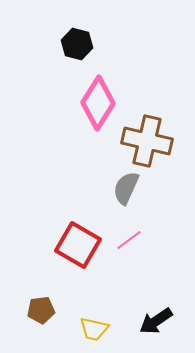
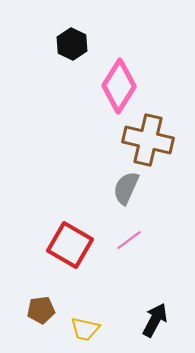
black hexagon: moved 5 px left; rotated 12 degrees clockwise
pink diamond: moved 21 px right, 17 px up
brown cross: moved 1 px right, 1 px up
red square: moved 8 px left
black arrow: moved 1 px left, 1 px up; rotated 152 degrees clockwise
yellow trapezoid: moved 9 px left
